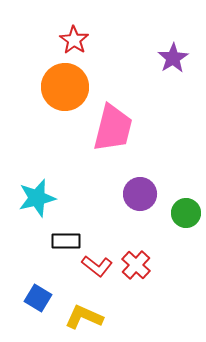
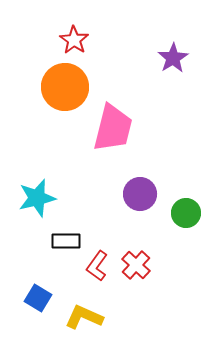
red L-shape: rotated 88 degrees clockwise
